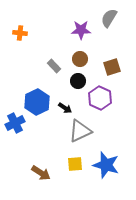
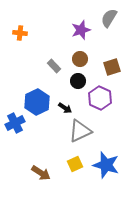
purple star: rotated 18 degrees counterclockwise
yellow square: rotated 21 degrees counterclockwise
